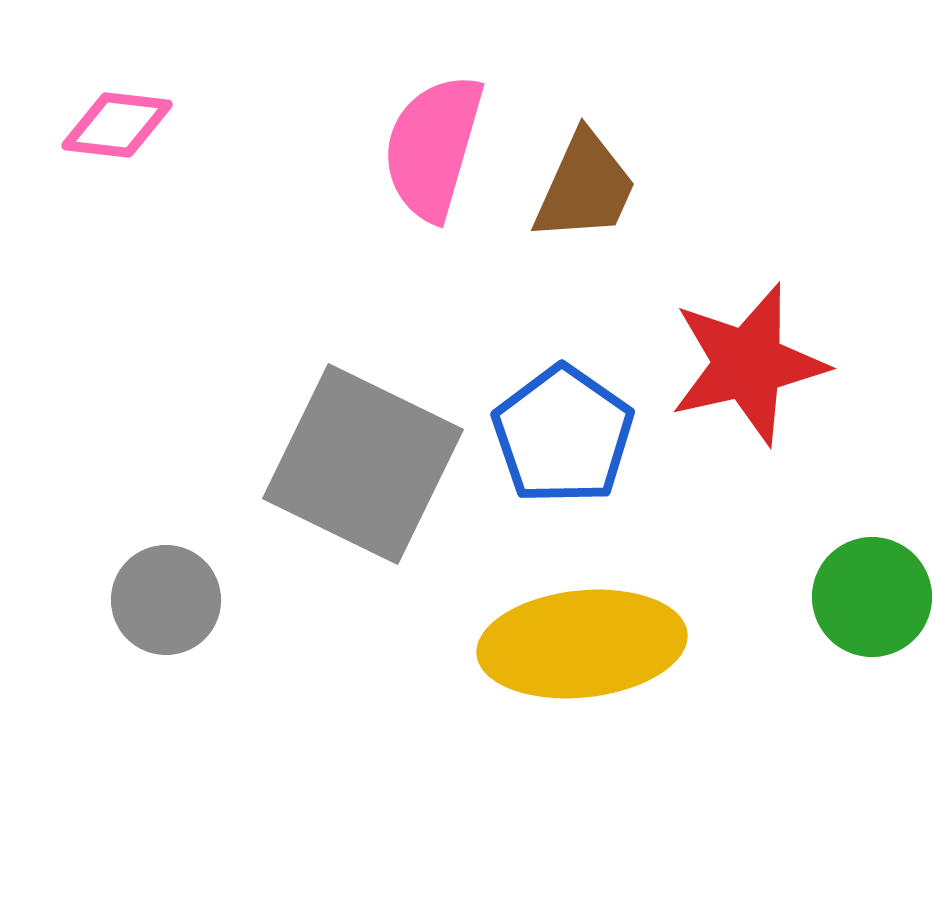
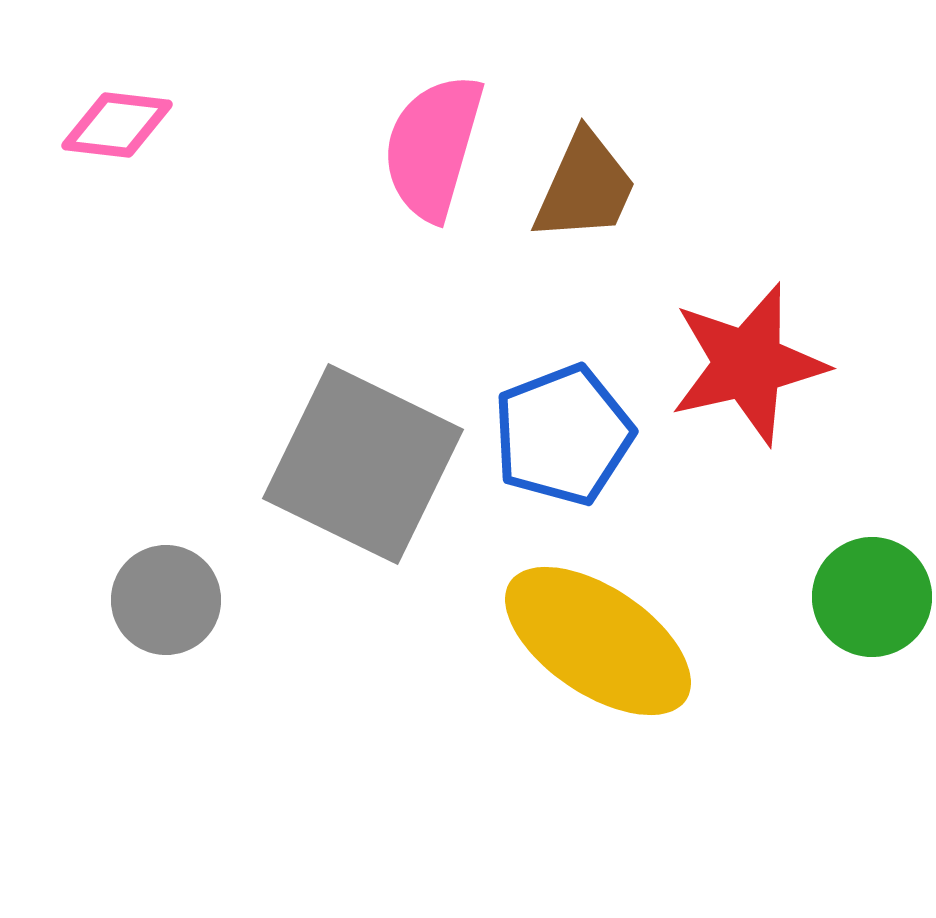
blue pentagon: rotated 16 degrees clockwise
yellow ellipse: moved 16 px right, 3 px up; rotated 40 degrees clockwise
